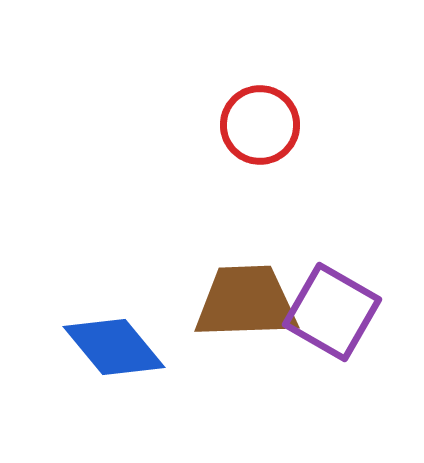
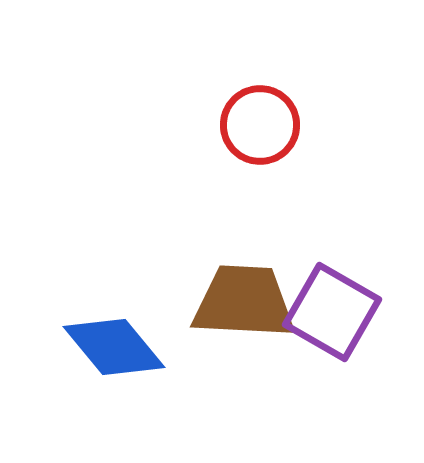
brown trapezoid: moved 2 px left; rotated 5 degrees clockwise
